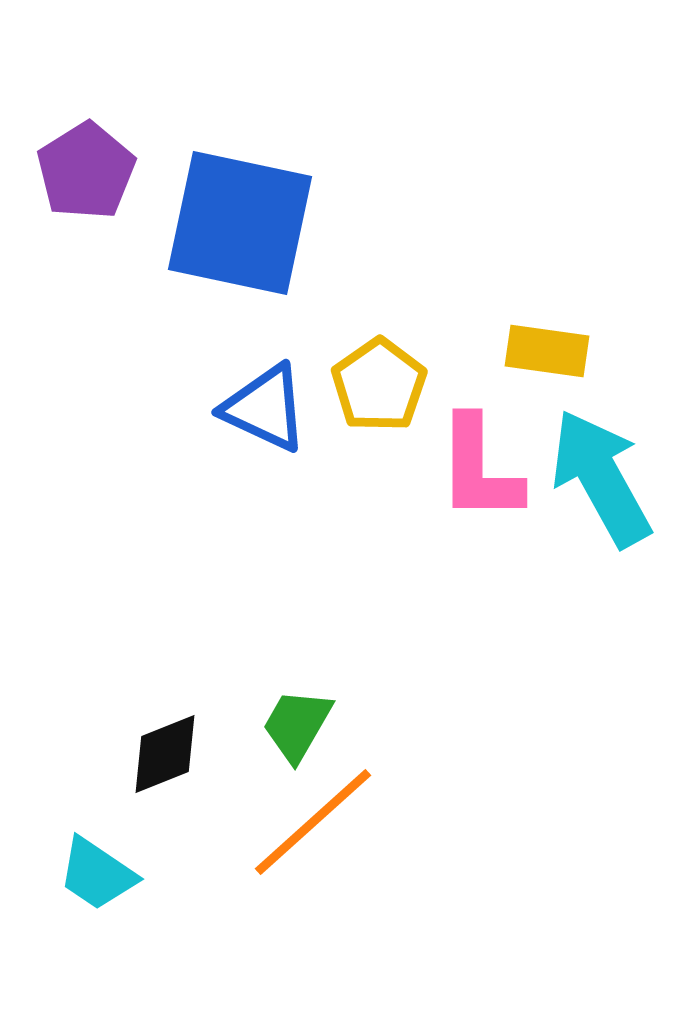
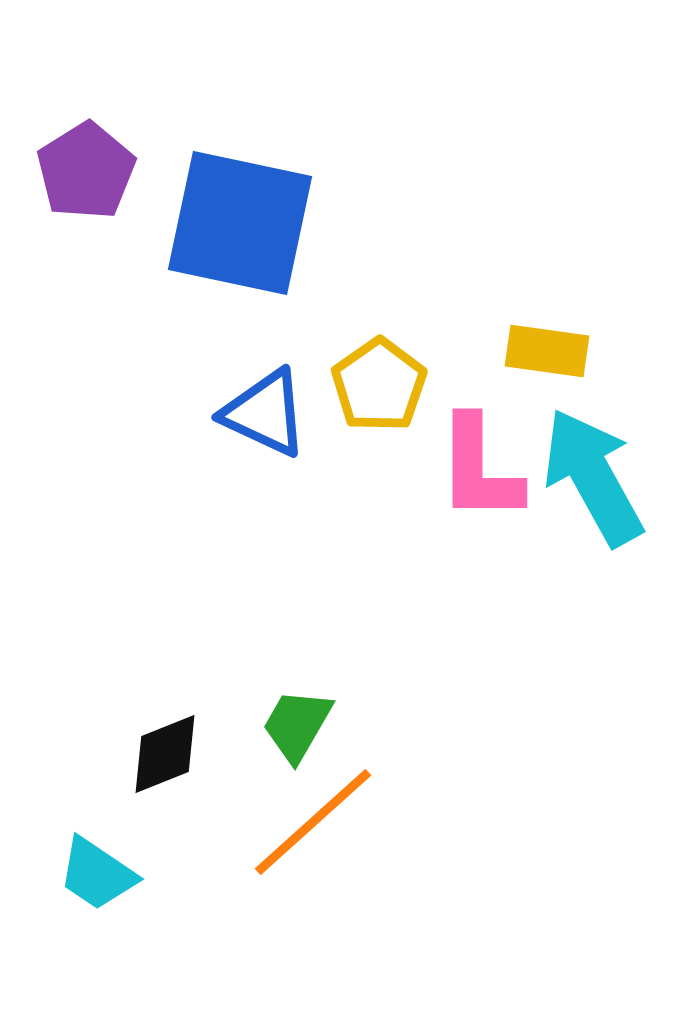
blue triangle: moved 5 px down
cyan arrow: moved 8 px left, 1 px up
